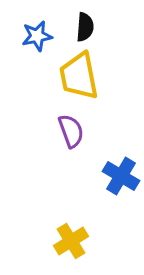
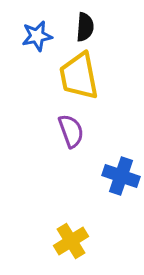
blue cross: rotated 12 degrees counterclockwise
